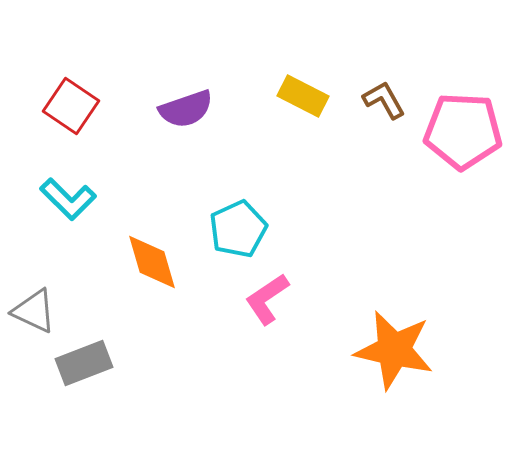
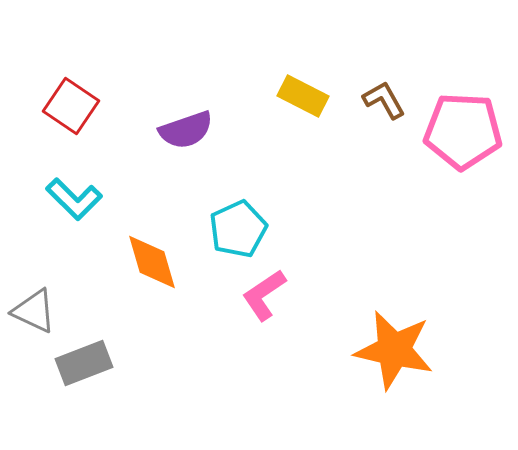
purple semicircle: moved 21 px down
cyan L-shape: moved 6 px right
pink L-shape: moved 3 px left, 4 px up
